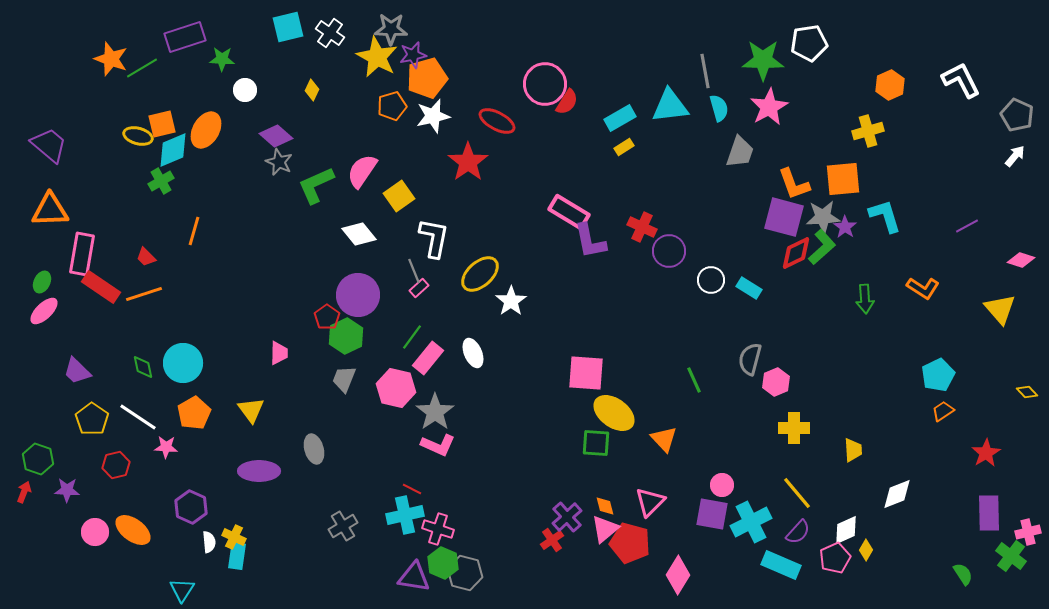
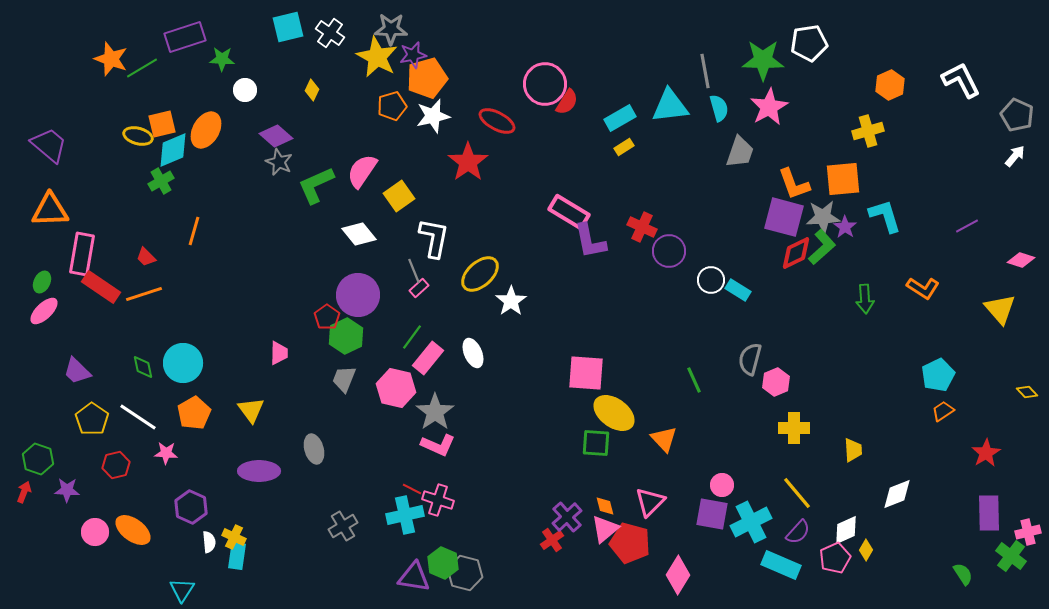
cyan rectangle at (749, 288): moved 11 px left, 2 px down
pink star at (166, 447): moved 6 px down
pink cross at (438, 529): moved 29 px up
